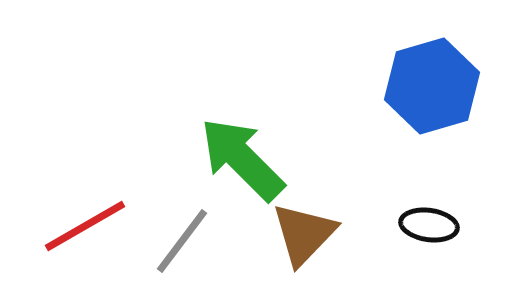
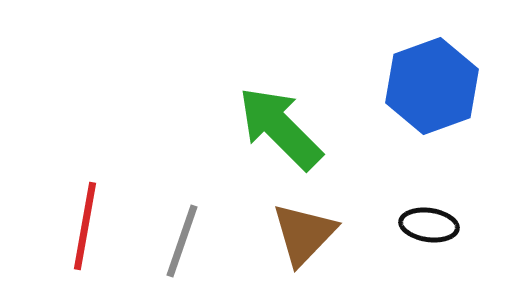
blue hexagon: rotated 4 degrees counterclockwise
green arrow: moved 38 px right, 31 px up
red line: rotated 50 degrees counterclockwise
gray line: rotated 18 degrees counterclockwise
